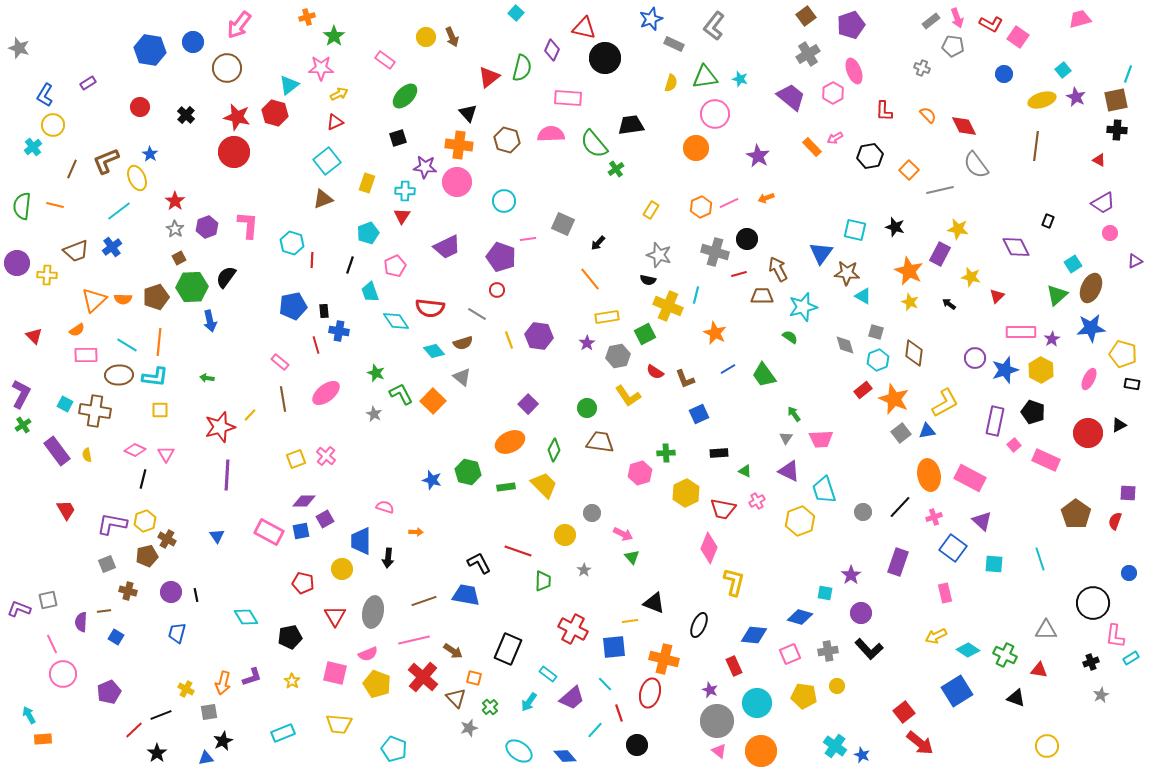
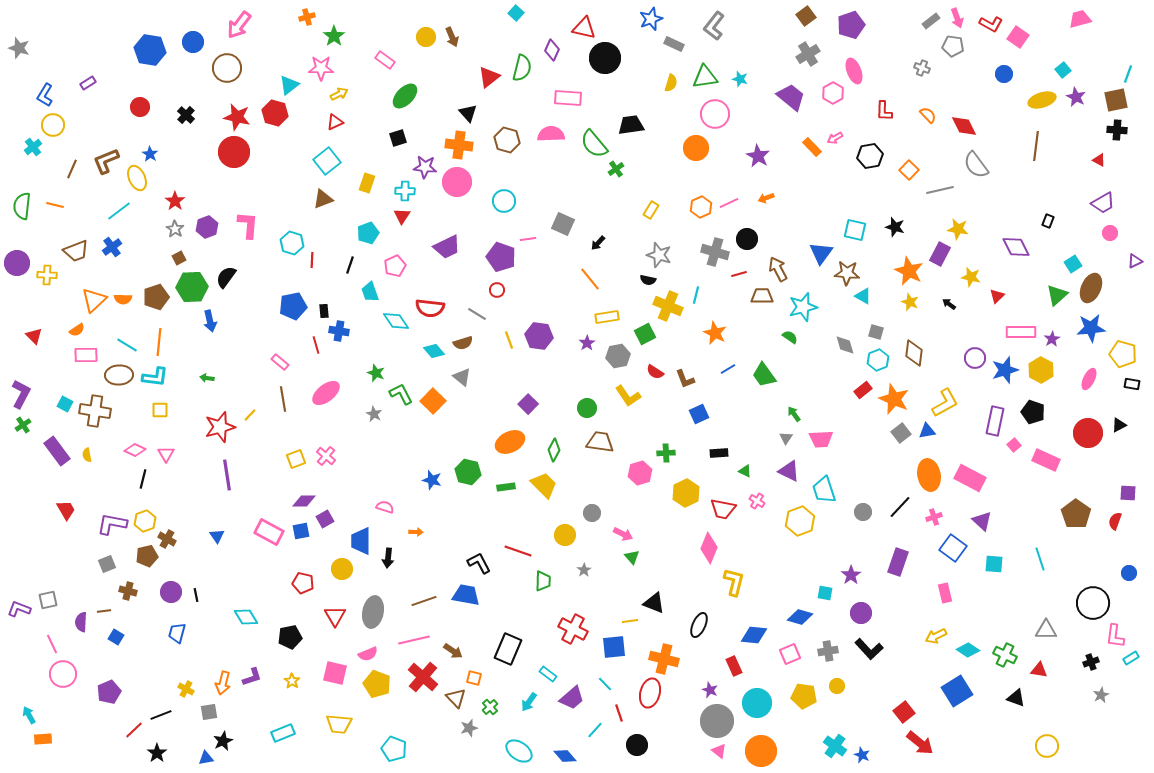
purple line at (227, 475): rotated 12 degrees counterclockwise
pink cross at (757, 501): rotated 28 degrees counterclockwise
